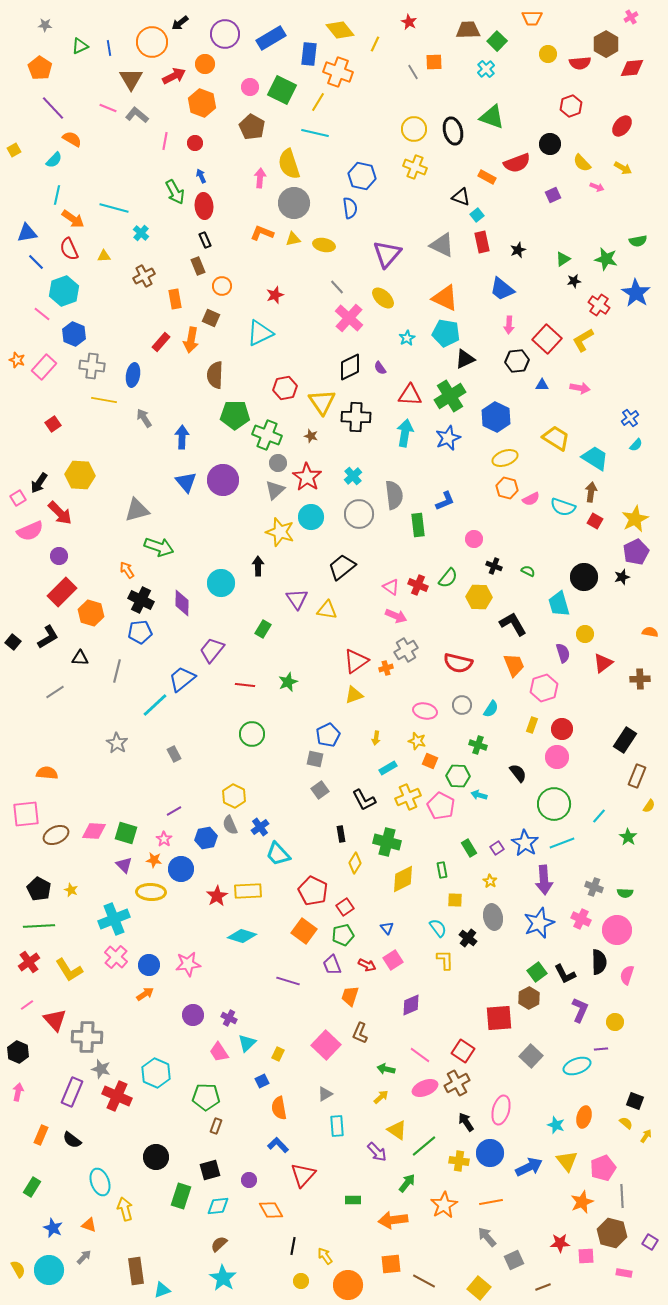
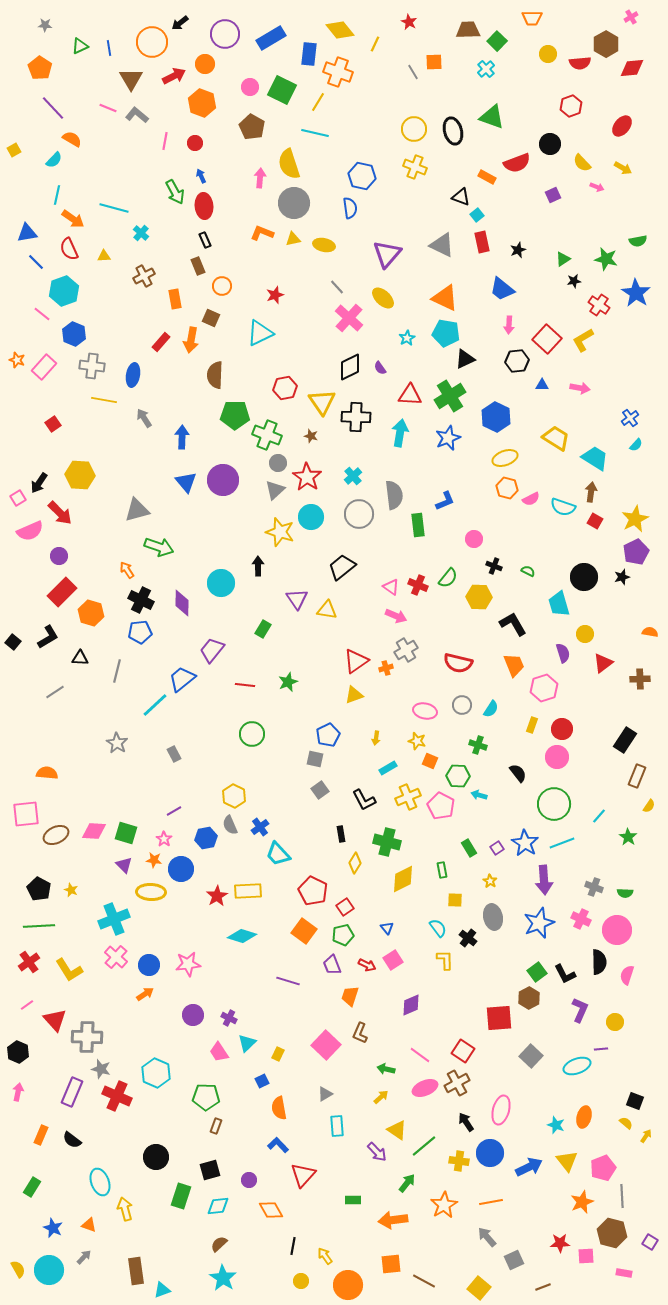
cyan arrow at (405, 433): moved 5 px left
